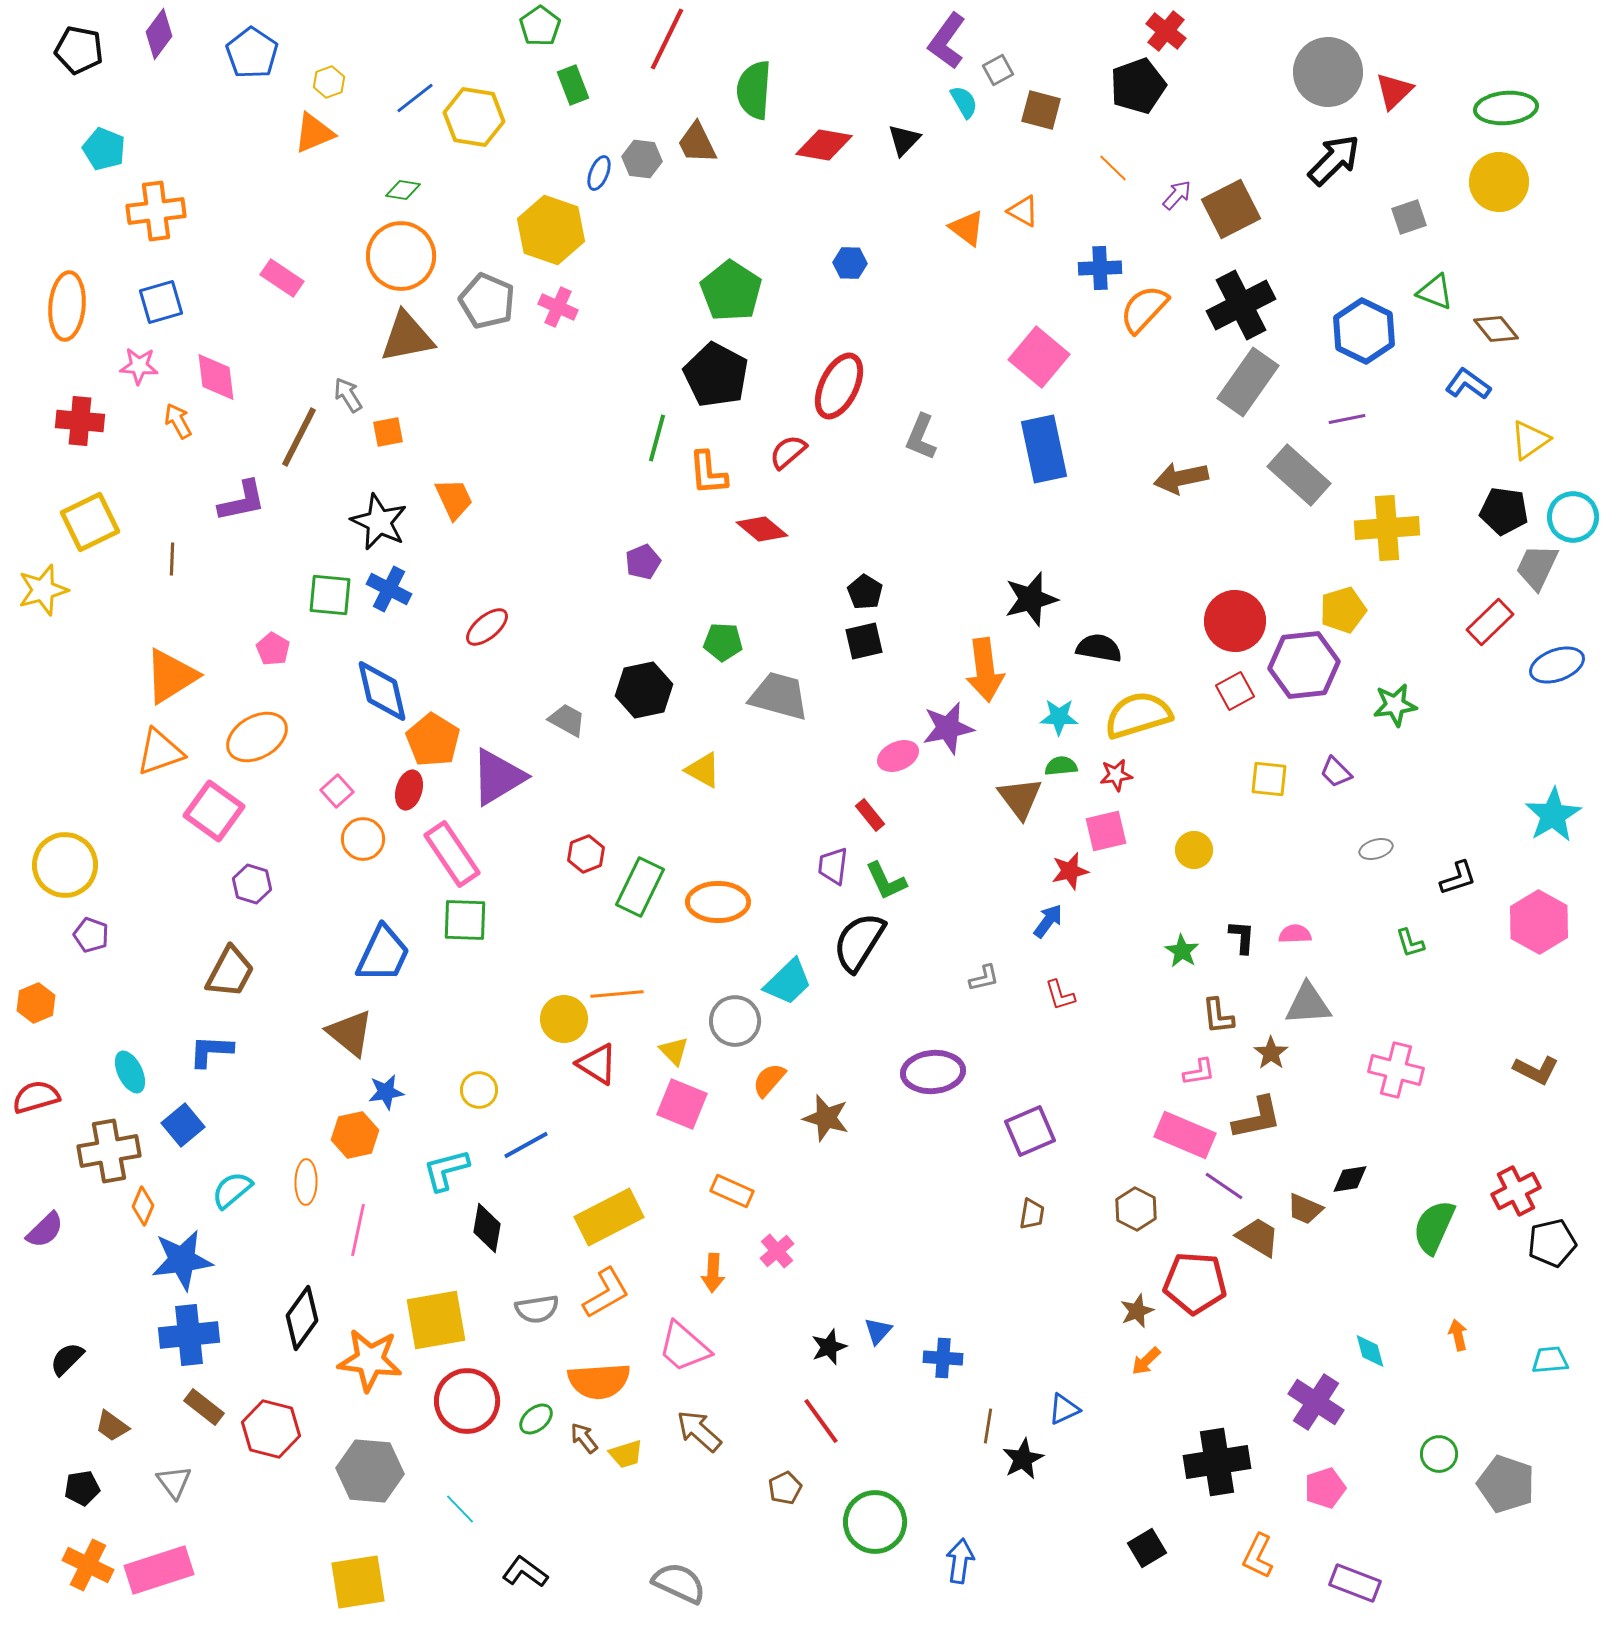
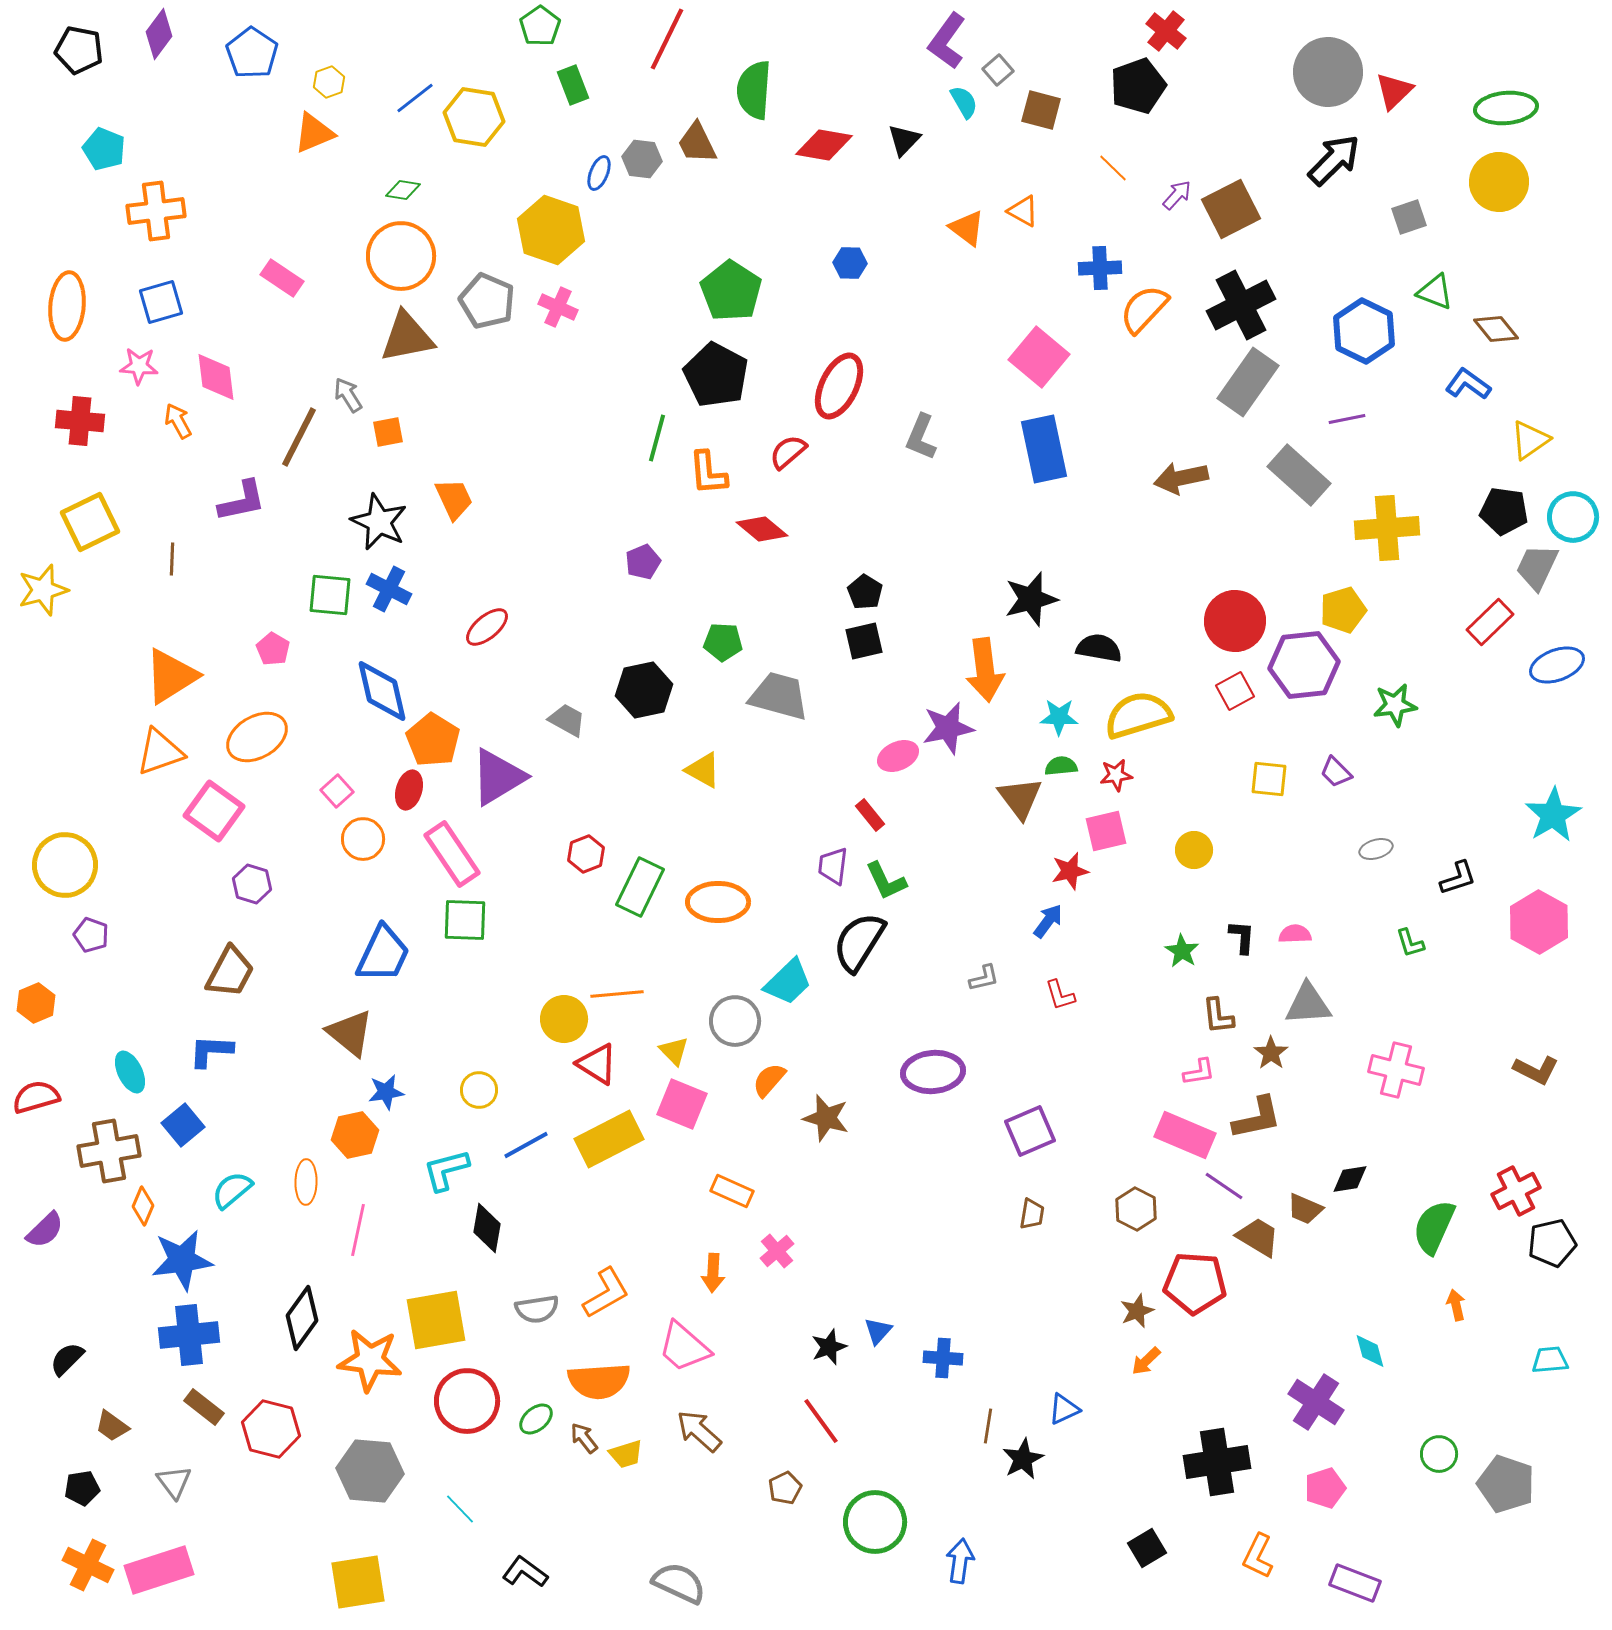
gray square at (998, 70): rotated 12 degrees counterclockwise
yellow rectangle at (609, 1217): moved 78 px up
orange arrow at (1458, 1335): moved 2 px left, 30 px up
